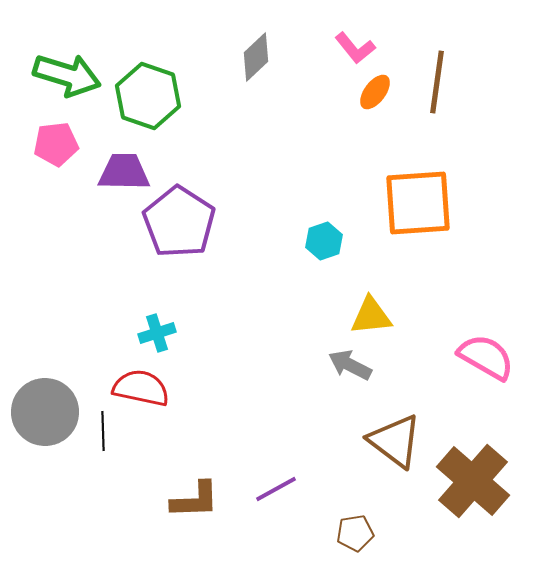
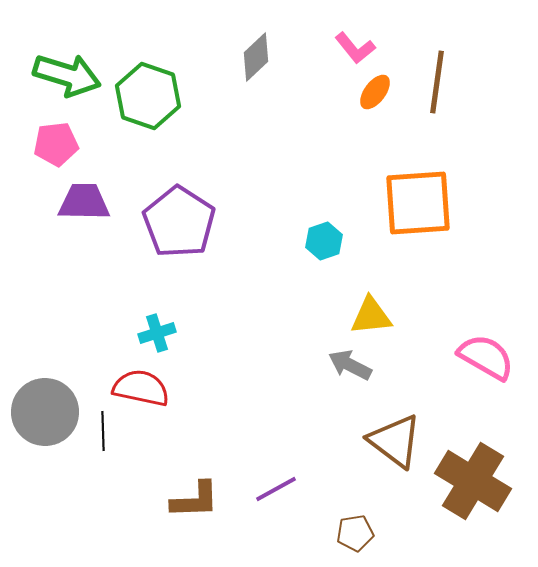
purple trapezoid: moved 40 px left, 30 px down
brown cross: rotated 10 degrees counterclockwise
